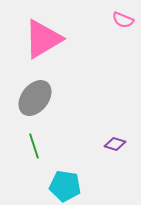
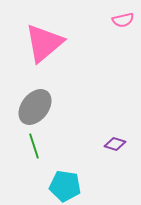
pink semicircle: rotated 35 degrees counterclockwise
pink triangle: moved 1 px right, 4 px down; rotated 9 degrees counterclockwise
gray ellipse: moved 9 px down
